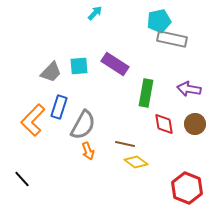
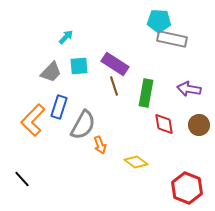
cyan arrow: moved 29 px left, 24 px down
cyan pentagon: rotated 15 degrees clockwise
brown circle: moved 4 px right, 1 px down
brown line: moved 11 px left, 58 px up; rotated 60 degrees clockwise
orange arrow: moved 12 px right, 6 px up
